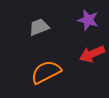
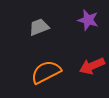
red arrow: moved 12 px down
